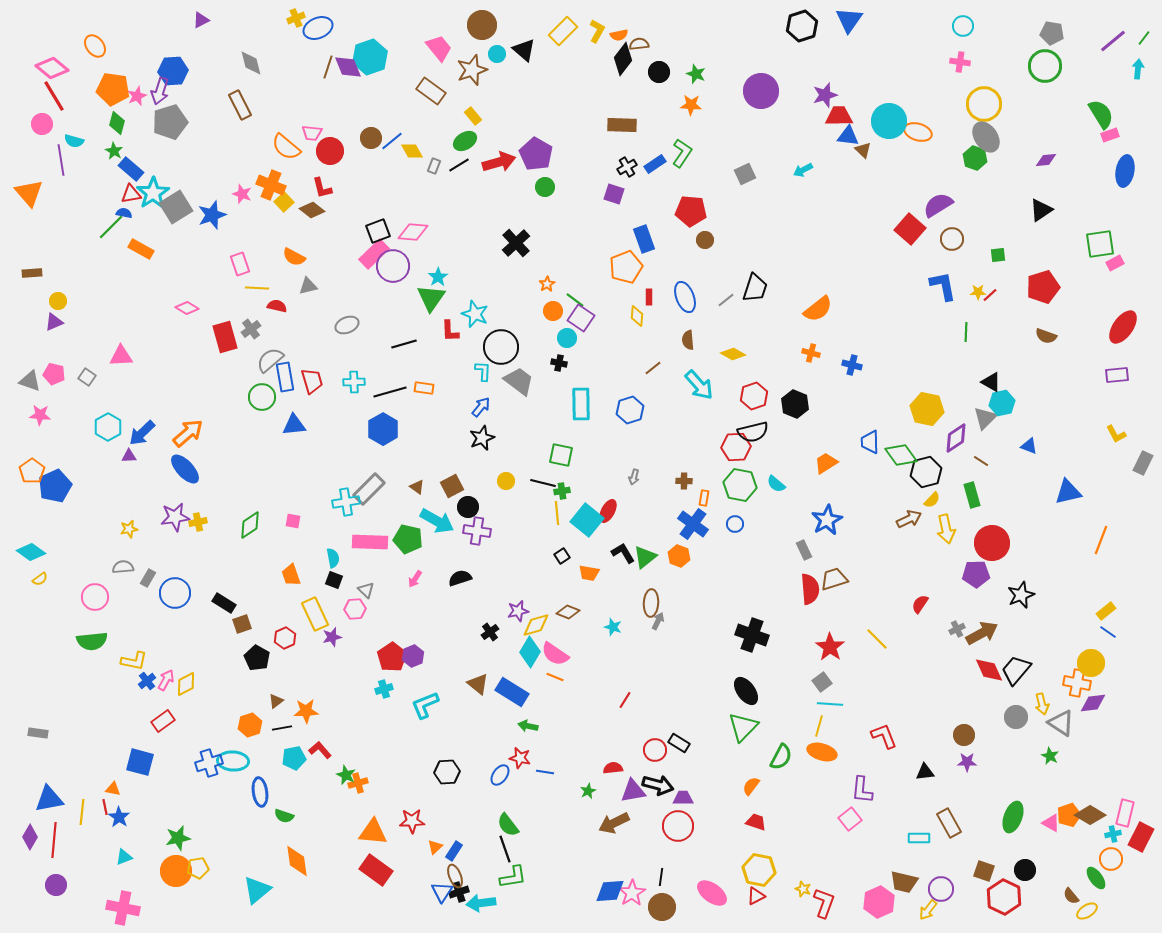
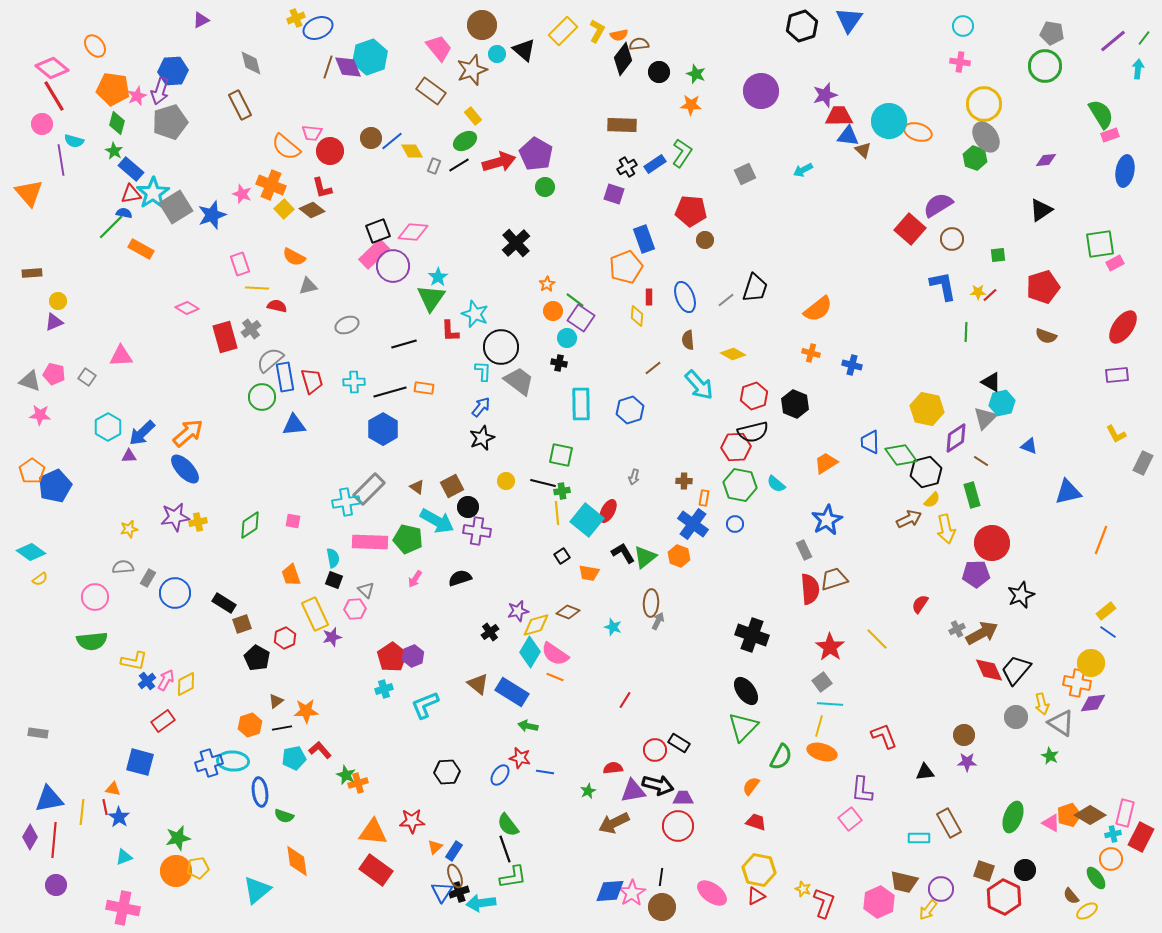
yellow square at (284, 202): moved 7 px down
